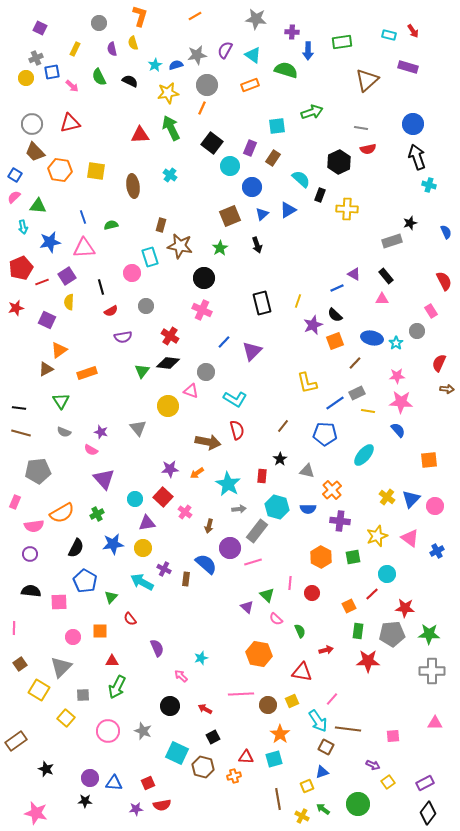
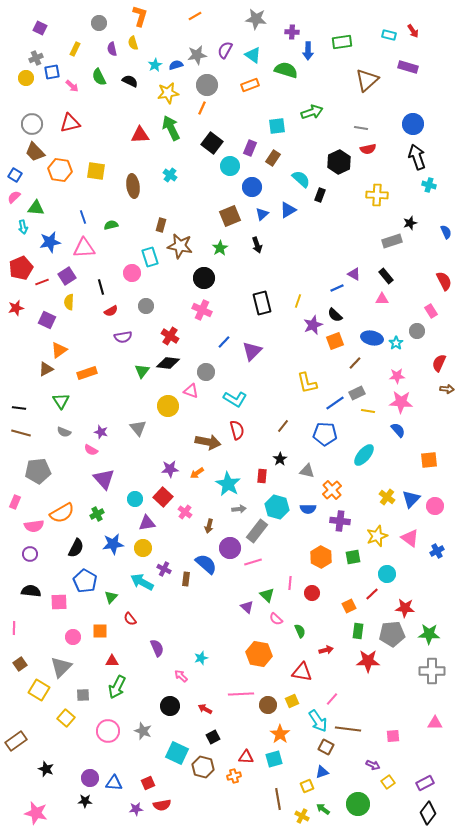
green triangle at (38, 206): moved 2 px left, 2 px down
yellow cross at (347, 209): moved 30 px right, 14 px up
